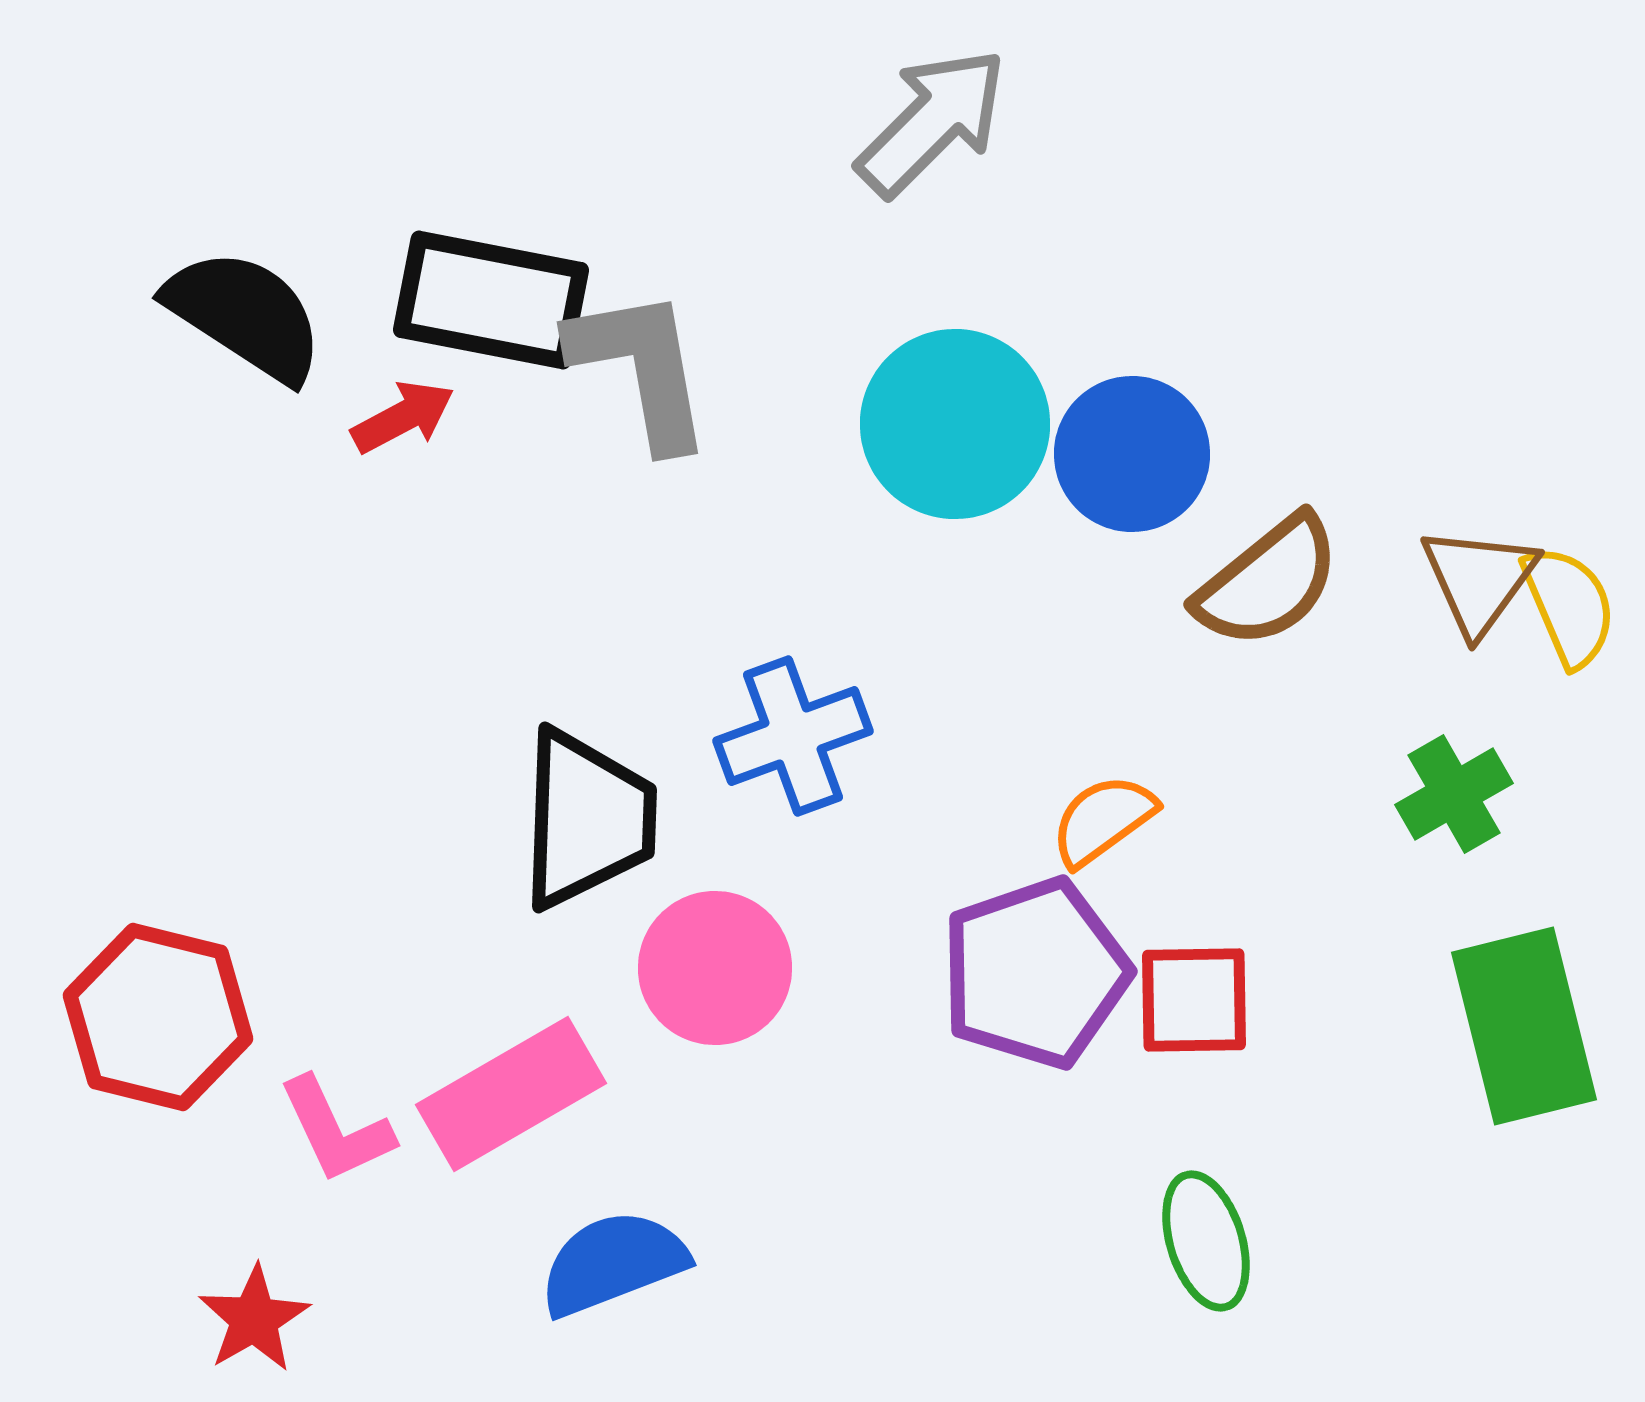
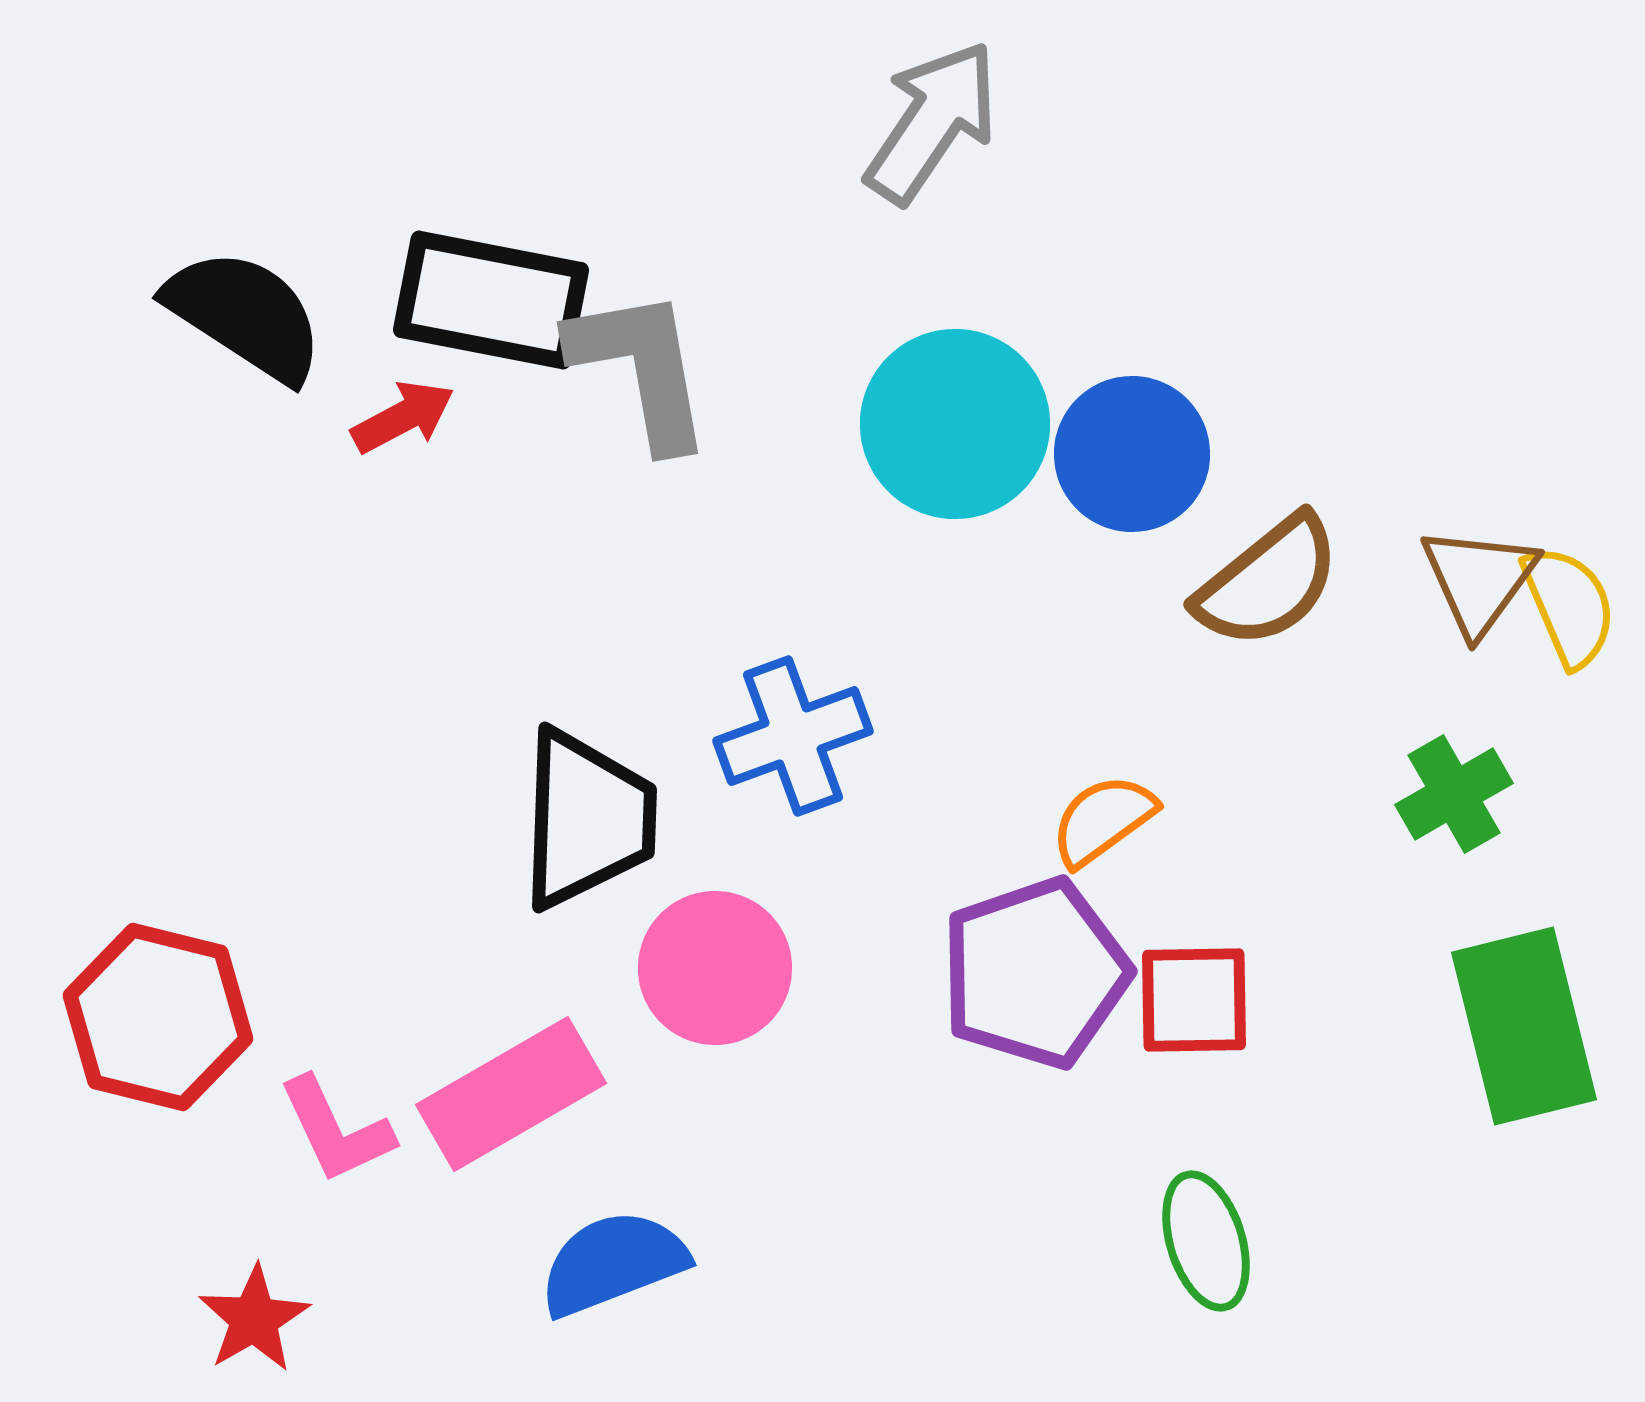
gray arrow: rotated 11 degrees counterclockwise
